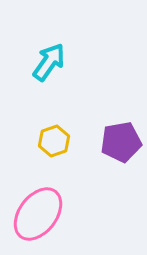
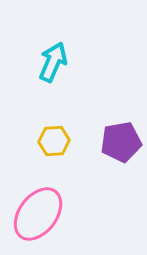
cyan arrow: moved 4 px right; rotated 12 degrees counterclockwise
yellow hexagon: rotated 16 degrees clockwise
